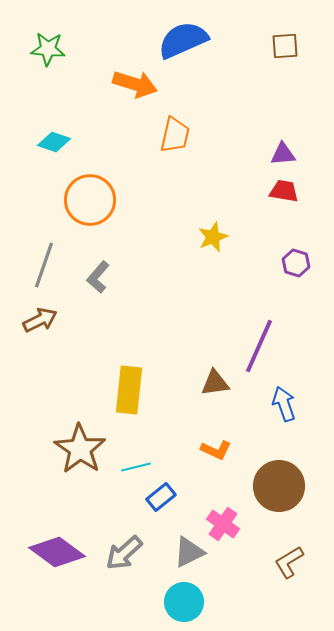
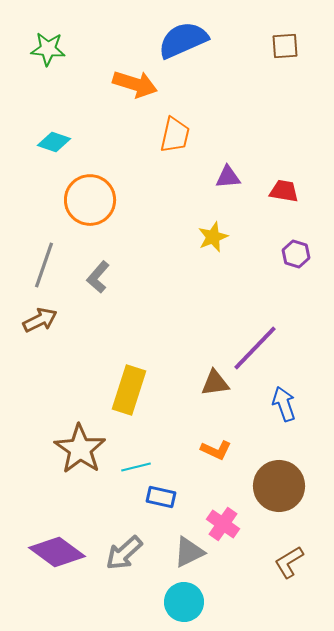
purple triangle: moved 55 px left, 23 px down
purple hexagon: moved 9 px up
purple line: moved 4 px left, 2 px down; rotated 20 degrees clockwise
yellow rectangle: rotated 12 degrees clockwise
blue rectangle: rotated 52 degrees clockwise
